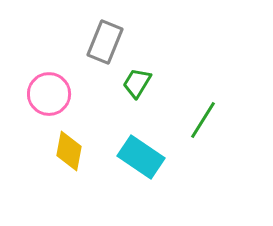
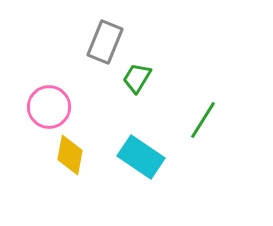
green trapezoid: moved 5 px up
pink circle: moved 13 px down
yellow diamond: moved 1 px right, 4 px down
